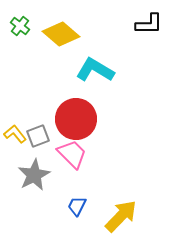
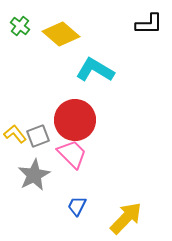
red circle: moved 1 px left, 1 px down
yellow arrow: moved 5 px right, 2 px down
